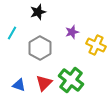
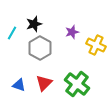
black star: moved 4 px left, 12 px down
green cross: moved 6 px right, 4 px down
